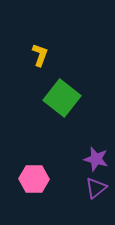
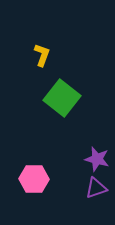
yellow L-shape: moved 2 px right
purple star: moved 1 px right
purple triangle: rotated 20 degrees clockwise
